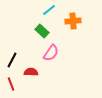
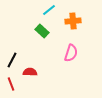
pink semicircle: moved 20 px right; rotated 18 degrees counterclockwise
red semicircle: moved 1 px left
